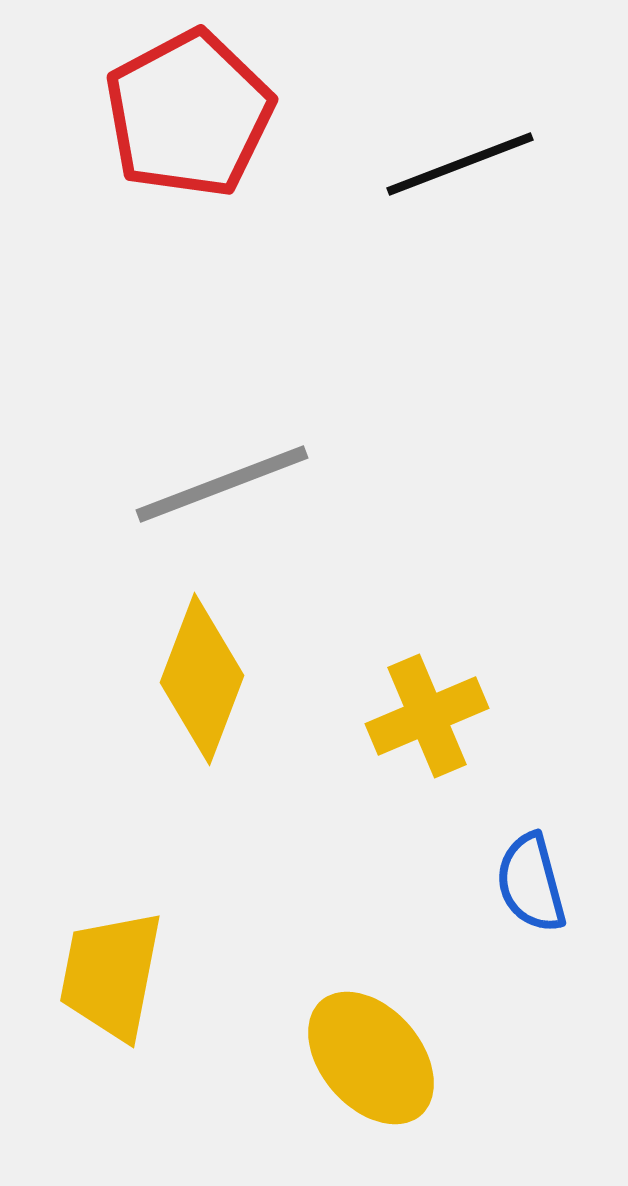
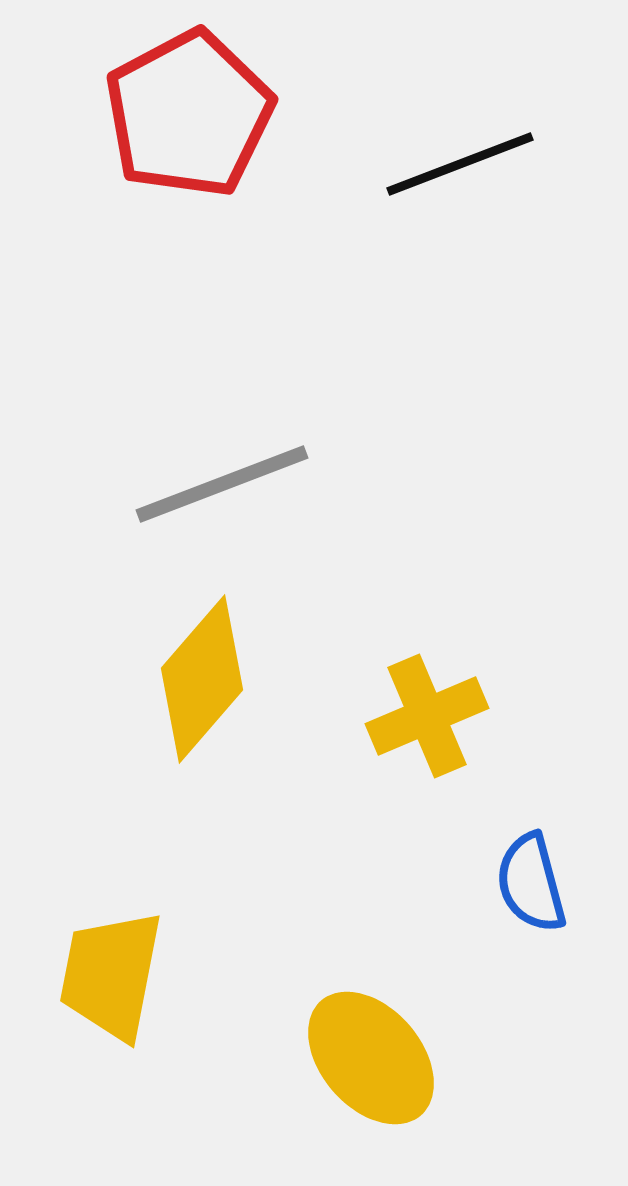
yellow diamond: rotated 20 degrees clockwise
